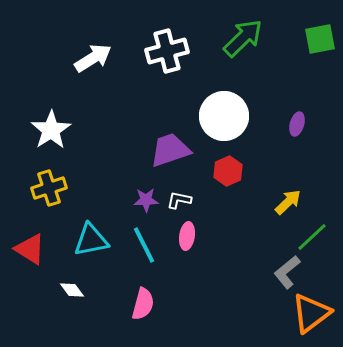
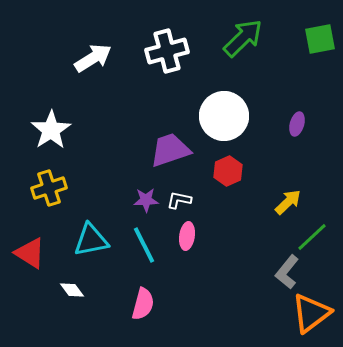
red triangle: moved 4 px down
gray L-shape: rotated 12 degrees counterclockwise
